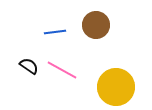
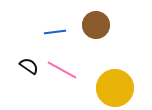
yellow circle: moved 1 px left, 1 px down
